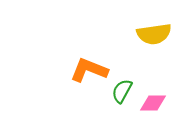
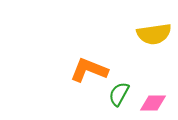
green semicircle: moved 3 px left, 3 px down
